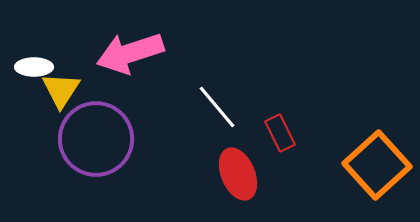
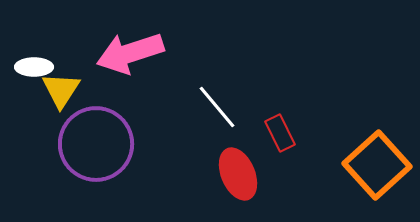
purple circle: moved 5 px down
